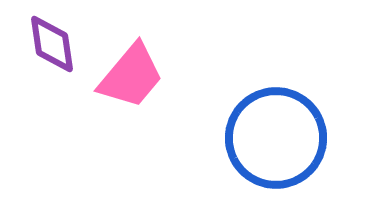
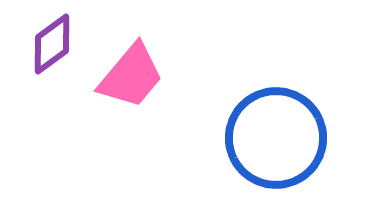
purple diamond: rotated 62 degrees clockwise
